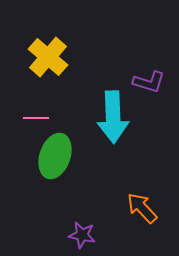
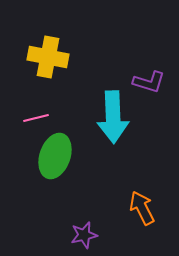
yellow cross: rotated 30 degrees counterclockwise
pink line: rotated 15 degrees counterclockwise
orange arrow: rotated 16 degrees clockwise
purple star: moved 2 px right; rotated 24 degrees counterclockwise
